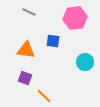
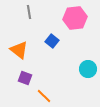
gray line: rotated 56 degrees clockwise
blue square: moved 1 px left; rotated 32 degrees clockwise
orange triangle: moved 7 px left; rotated 30 degrees clockwise
cyan circle: moved 3 px right, 7 px down
